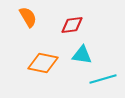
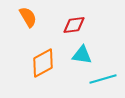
red diamond: moved 2 px right
orange diamond: rotated 40 degrees counterclockwise
